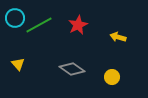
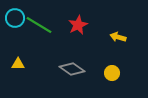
green line: rotated 60 degrees clockwise
yellow triangle: rotated 48 degrees counterclockwise
yellow circle: moved 4 px up
